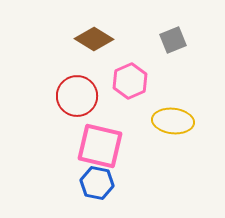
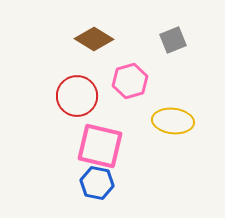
pink hexagon: rotated 8 degrees clockwise
